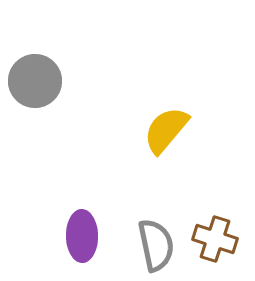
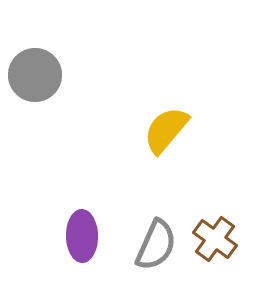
gray circle: moved 6 px up
brown cross: rotated 18 degrees clockwise
gray semicircle: rotated 36 degrees clockwise
